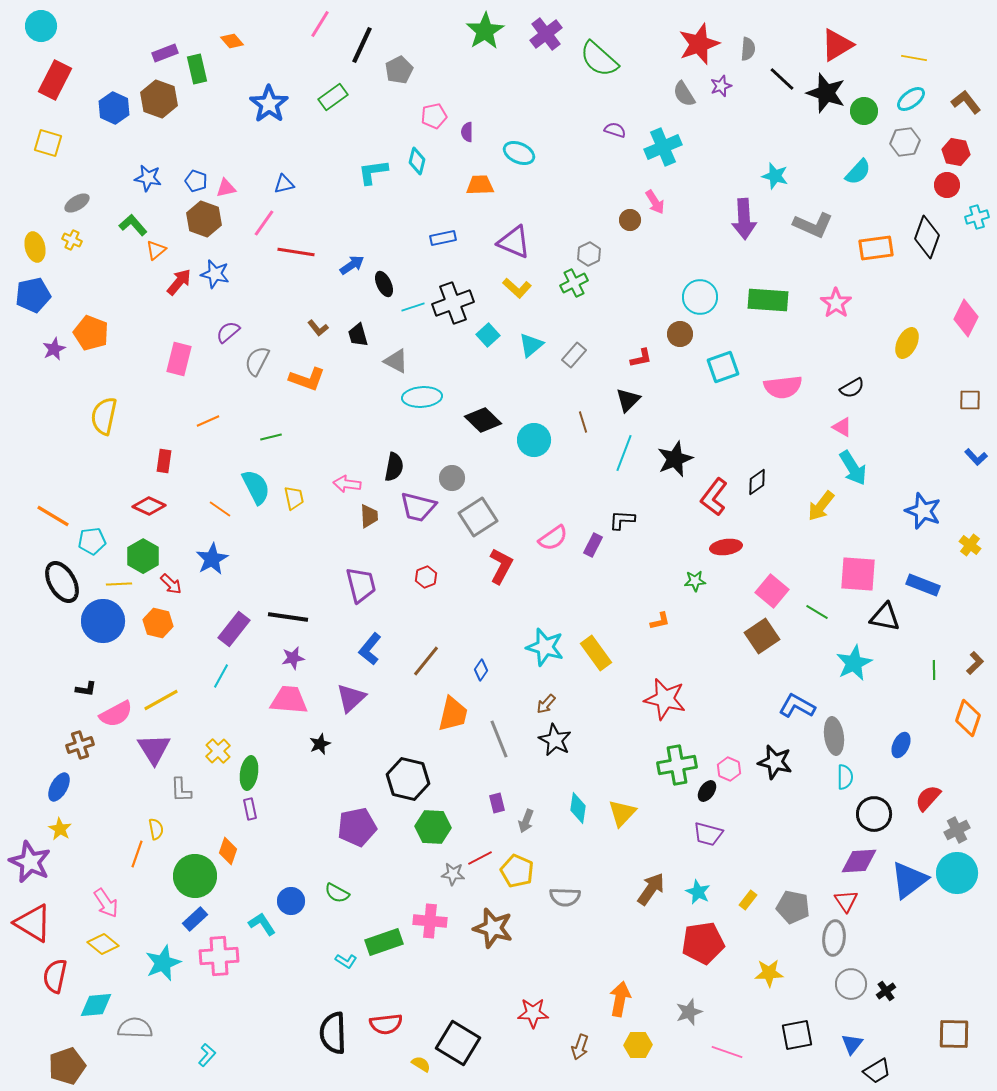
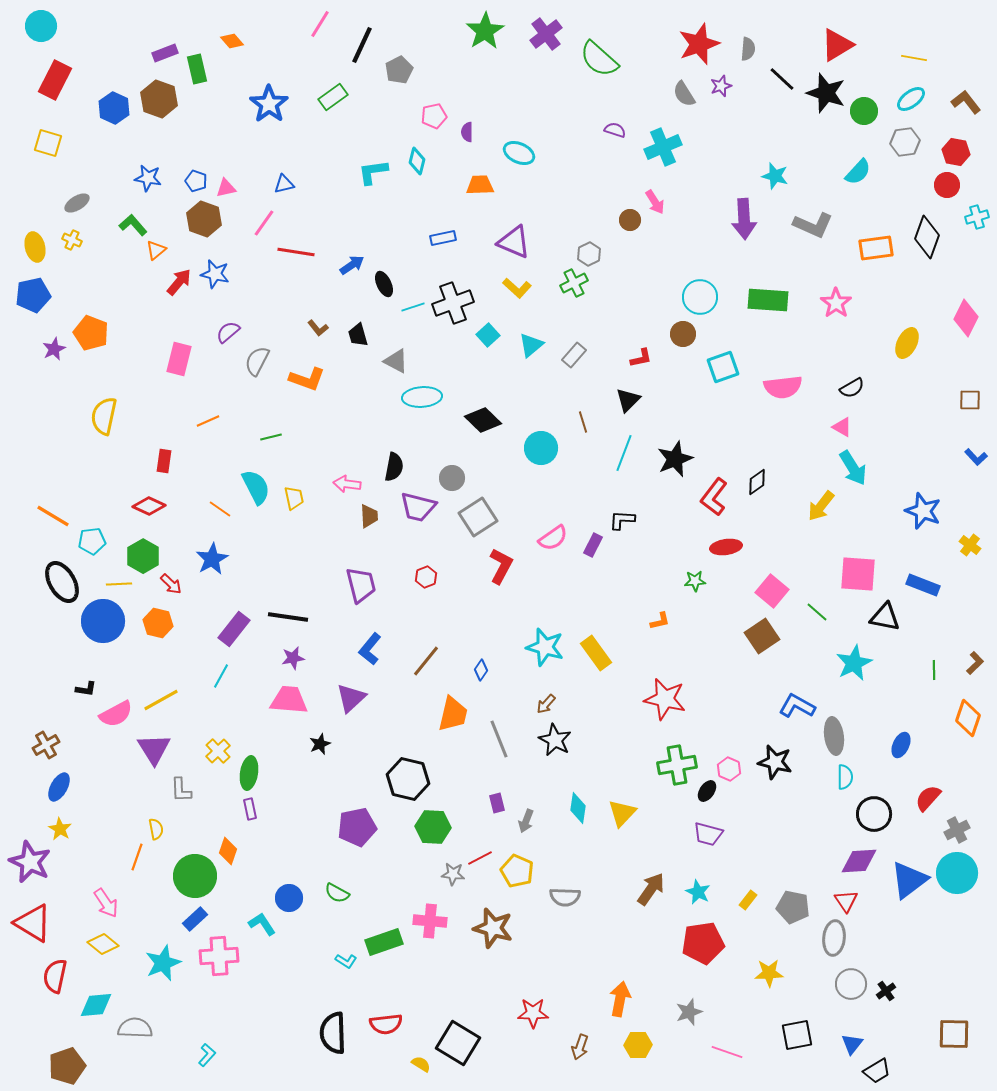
brown circle at (680, 334): moved 3 px right
cyan circle at (534, 440): moved 7 px right, 8 px down
green line at (817, 612): rotated 10 degrees clockwise
brown cross at (80, 745): moved 34 px left; rotated 12 degrees counterclockwise
orange line at (137, 854): moved 3 px down
blue circle at (291, 901): moved 2 px left, 3 px up
